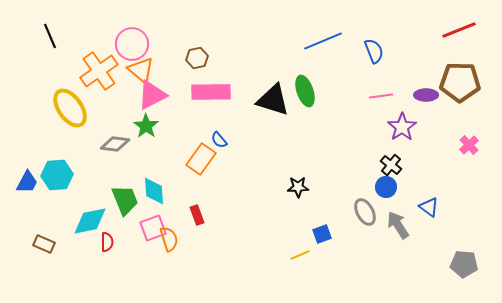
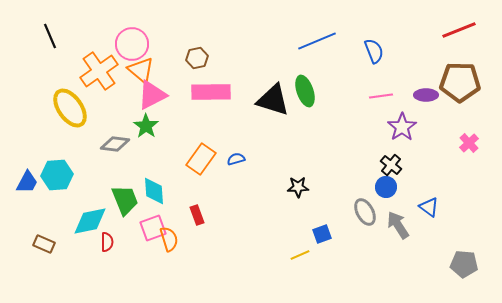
blue line at (323, 41): moved 6 px left
blue semicircle at (219, 140): moved 17 px right, 19 px down; rotated 114 degrees clockwise
pink cross at (469, 145): moved 2 px up
